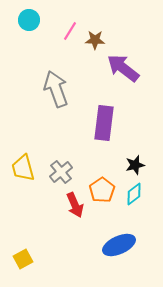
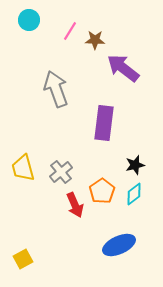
orange pentagon: moved 1 px down
